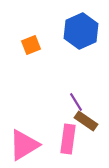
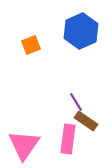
pink triangle: rotated 24 degrees counterclockwise
